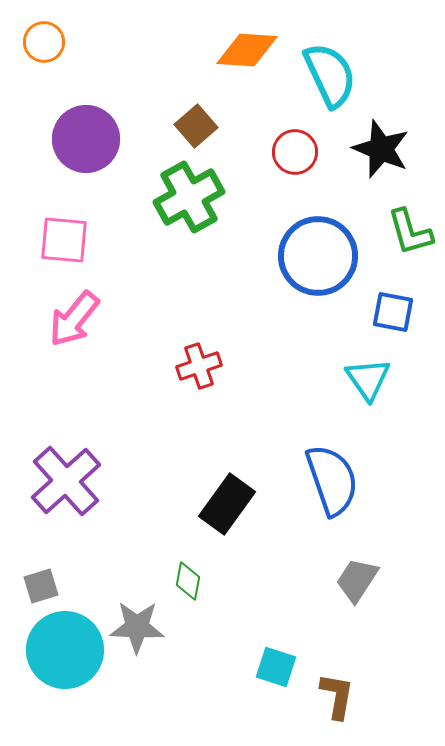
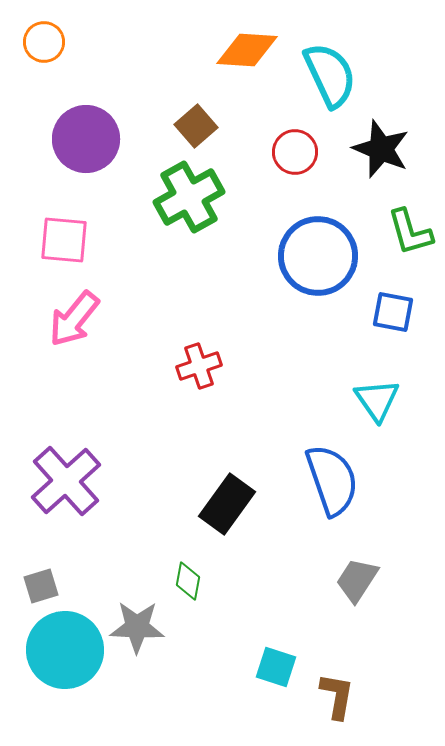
cyan triangle: moved 9 px right, 21 px down
